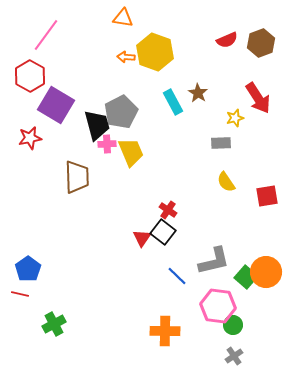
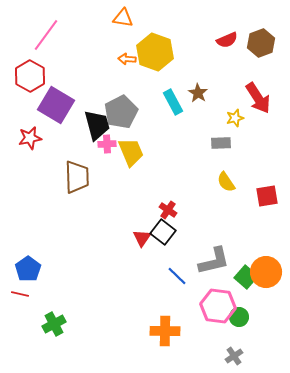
orange arrow: moved 1 px right, 2 px down
green circle: moved 6 px right, 8 px up
